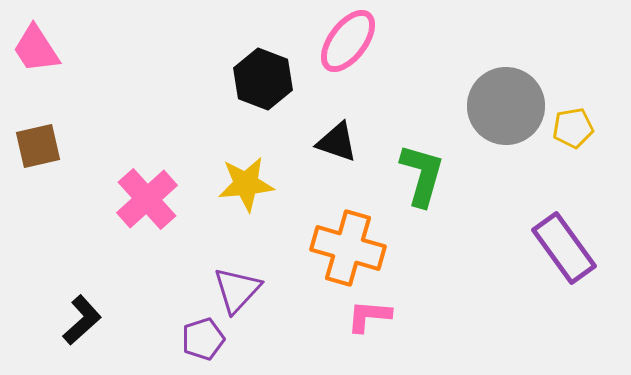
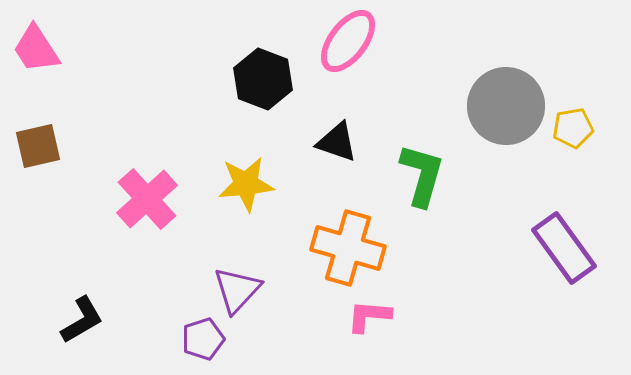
black L-shape: rotated 12 degrees clockwise
